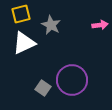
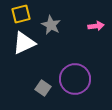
pink arrow: moved 4 px left, 1 px down
purple circle: moved 3 px right, 1 px up
